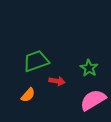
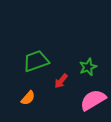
green star: moved 1 px left, 1 px up; rotated 18 degrees clockwise
red arrow: moved 4 px right; rotated 119 degrees clockwise
orange semicircle: moved 3 px down
